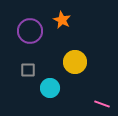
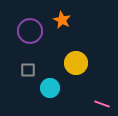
yellow circle: moved 1 px right, 1 px down
